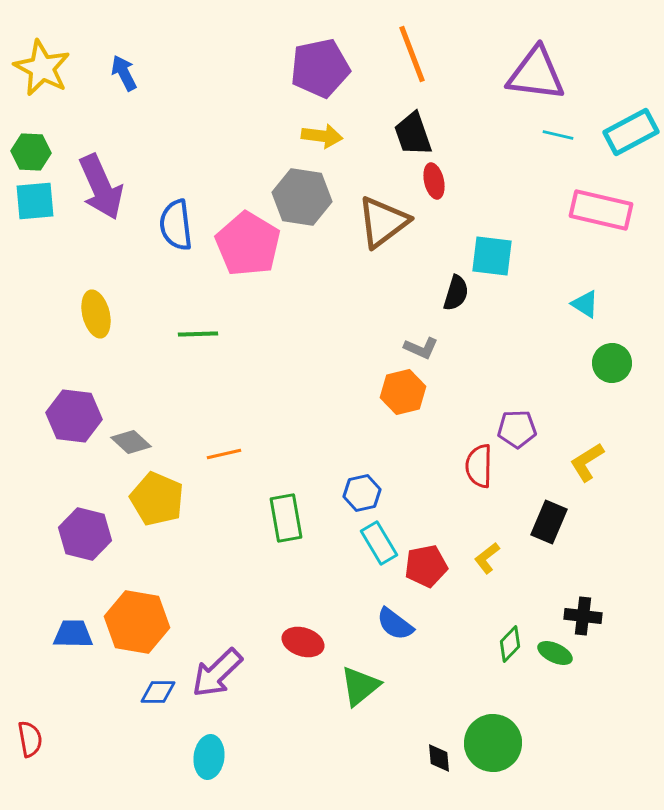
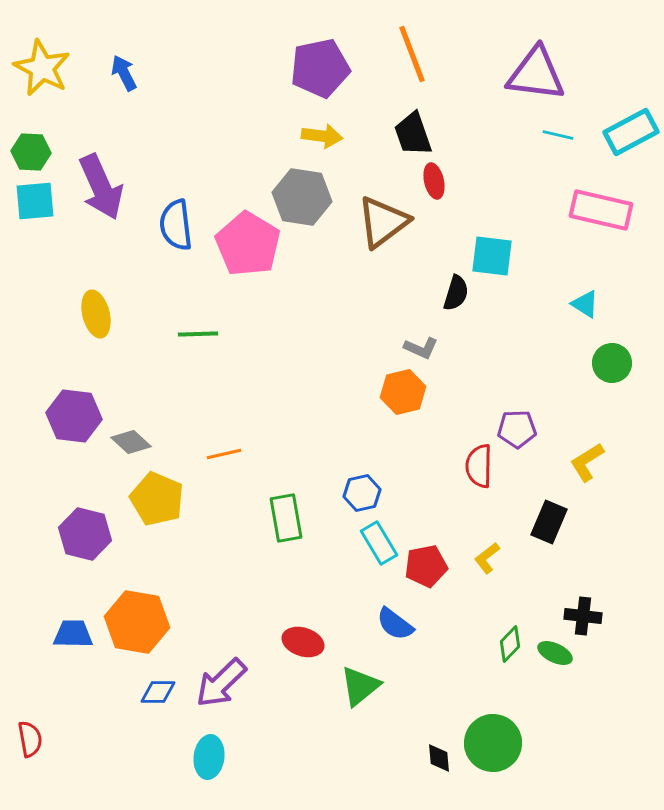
purple arrow at (217, 673): moved 4 px right, 10 px down
